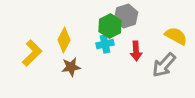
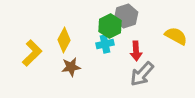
gray arrow: moved 22 px left, 9 px down
